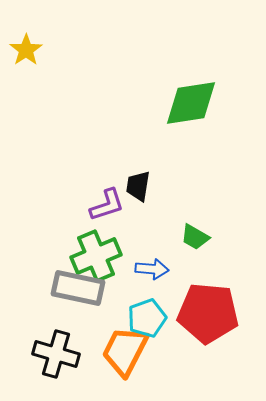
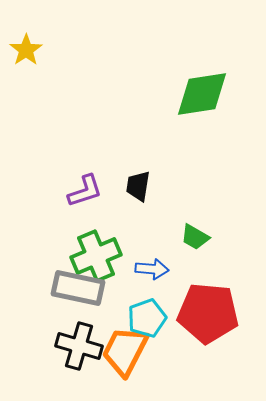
green diamond: moved 11 px right, 9 px up
purple L-shape: moved 22 px left, 14 px up
black cross: moved 23 px right, 8 px up
